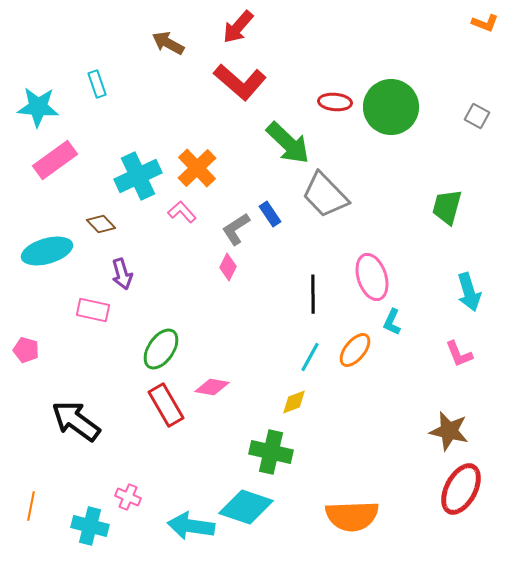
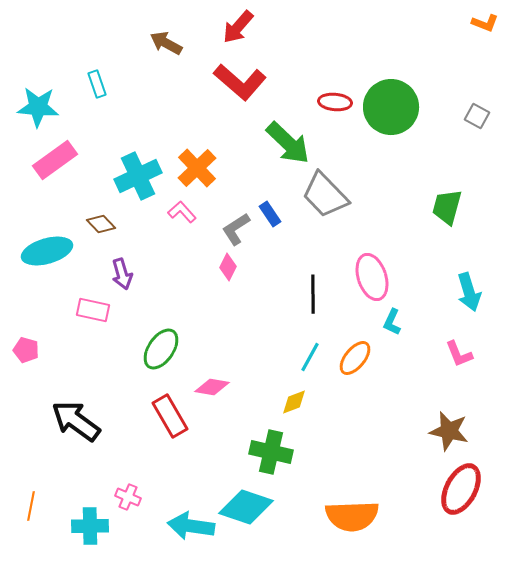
brown arrow at (168, 43): moved 2 px left
orange ellipse at (355, 350): moved 8 px down
red rectangle at (166, 405): moved 4 px right, 11 px down
cyan cross at (90, 526): rotated 15 degrees counterclockwise
